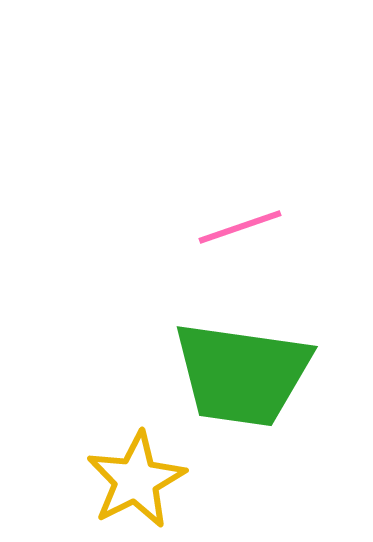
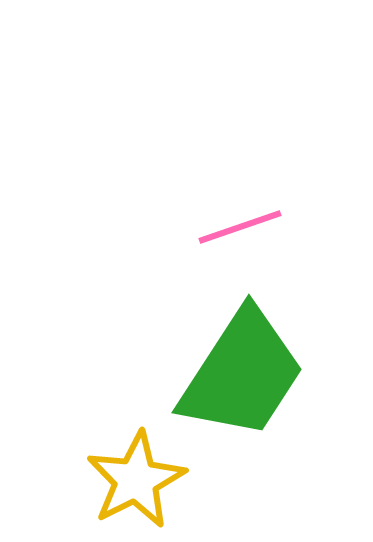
green trapezoid: rotated 65 degrees counterclockwise
